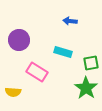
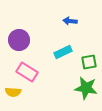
cyan rectangle: rotated 42 degrees counterclockwise
green square: moved 2 px left, 1 px up
pink rectangle: moved 10 px left
green star: rotated 25 degrees counterclockwise
